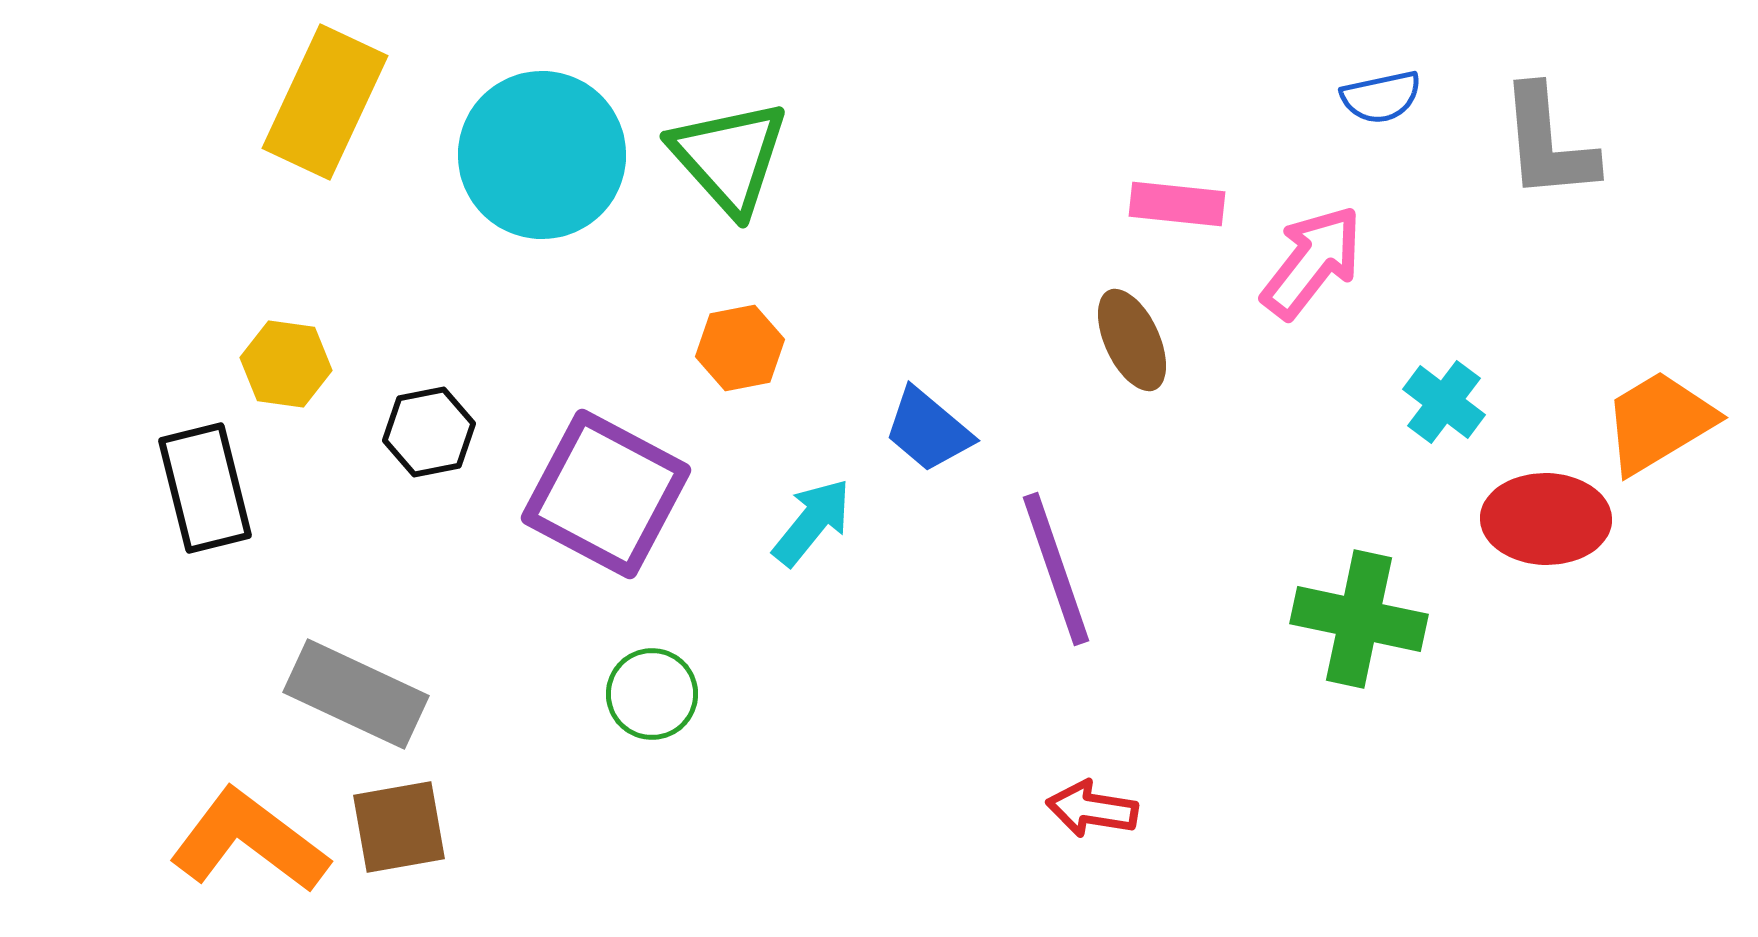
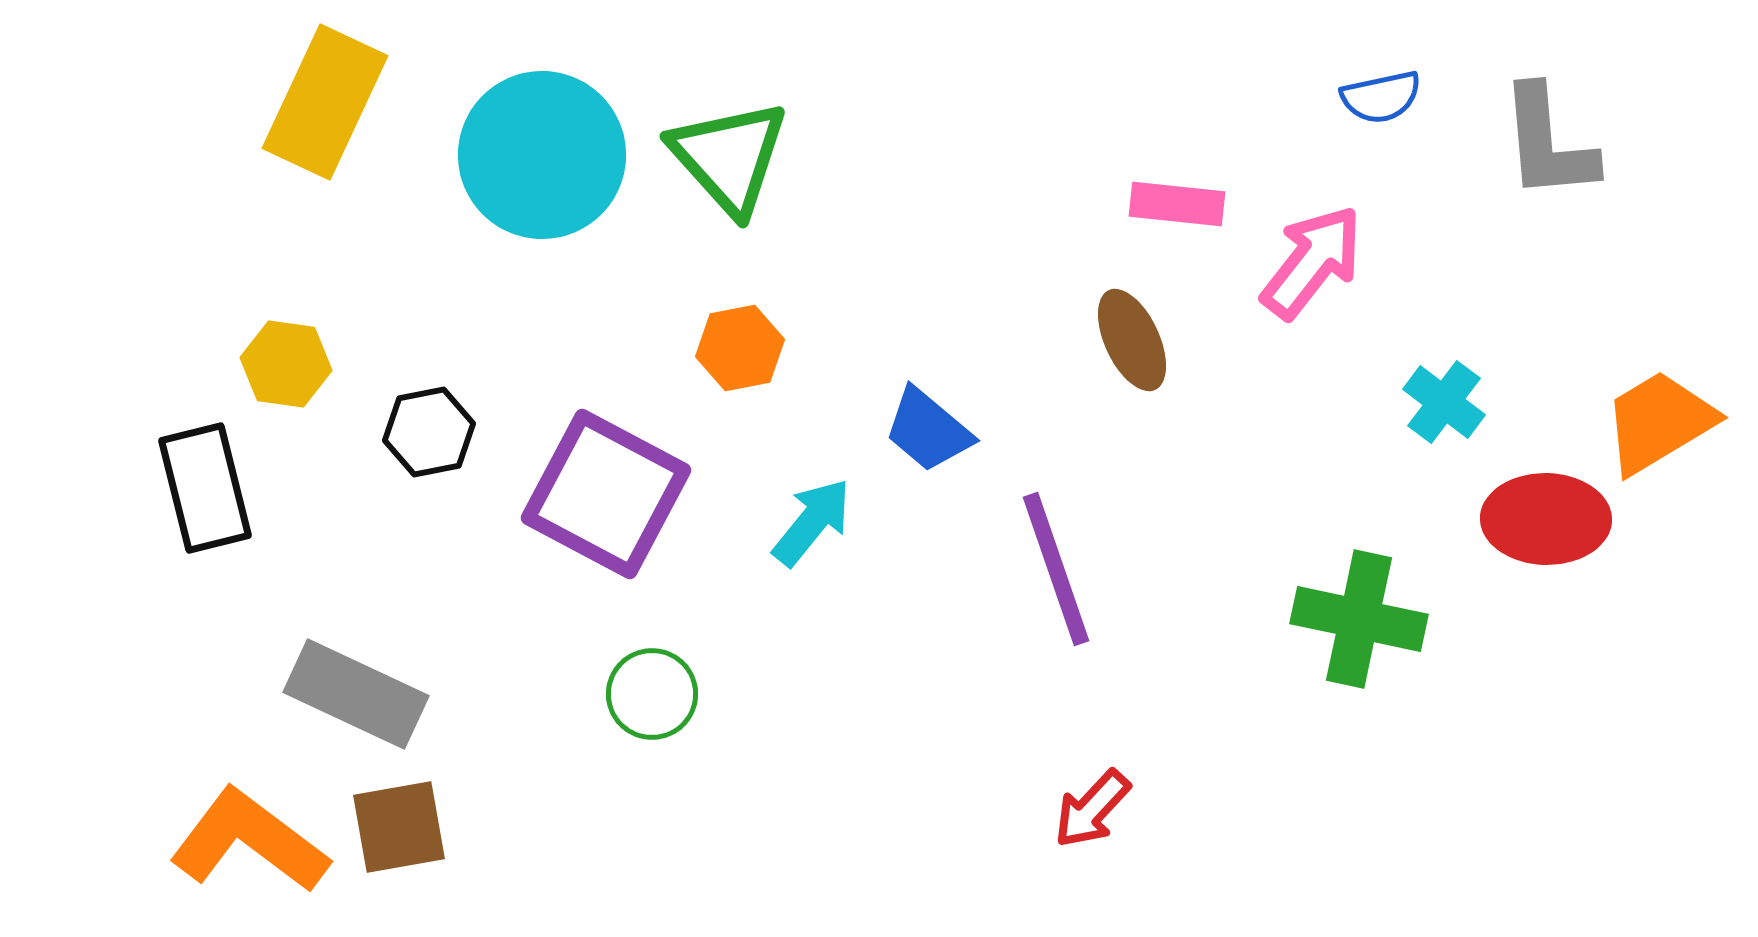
red arrow: rotated 56 degrees counterclockwise
